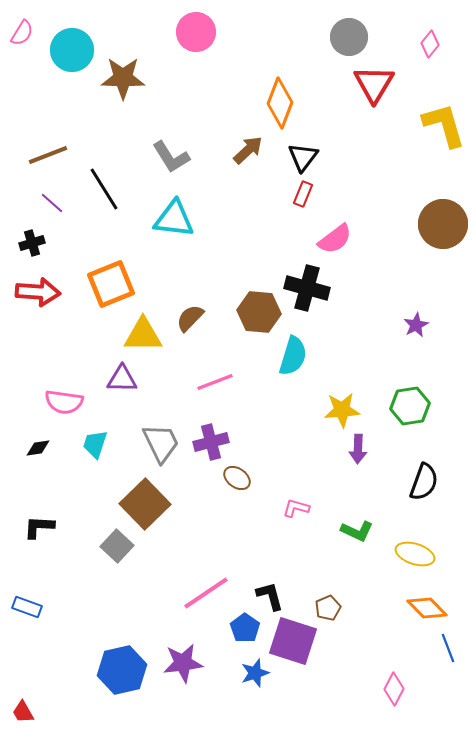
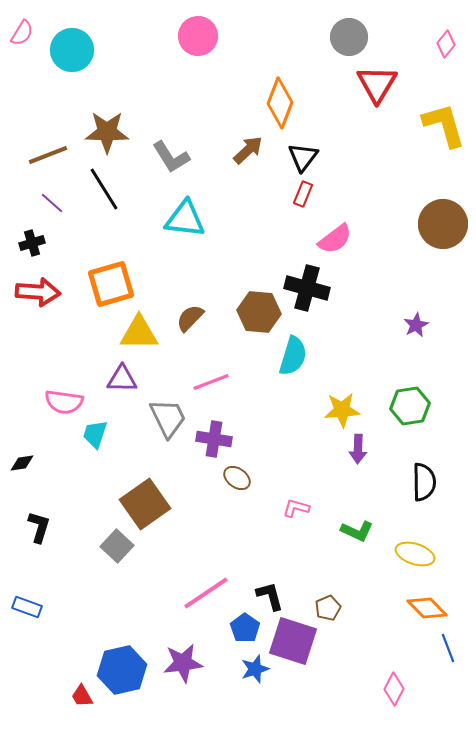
pink circle at (196, 32): moved 2 px right, 4 px down
pink diamond at (430, 44): moved 16 px right
brown star at (123, 78): moved 16 px left, 54 px down
red triangle at (374, 84): moved 3 px right
cyan triangle at (174, 219): moved 11 px right
orange square at (111, 284): rotated 6 degrees clockwise
yellow triangle at (143, 335): moved 4 px left, 2 px up
pink line at (215, 382): moved 4 px left
purple cross at (211, 442): moved 3 px right, 3 px up; rotated 24 degrees clockwise
gray trapezoid at (161, 443): moved 7 px right, 25 px up
cyan trapezoid at (95, 444): moved 10 px up
black diamond at (38, 448): moved 16 px left, 15 px down
black semicircle at (424, 482): rotated 21 degrees counterclockwise
brown square at (145, 504): rotated 9 degrees clockwise
black L-shape at (39, 527): rotated 104 degrees clockwise
blue star at (255, 673): moved 4 px up
red trapezoid at (23, 712): moved 59 px right, 16 px up
